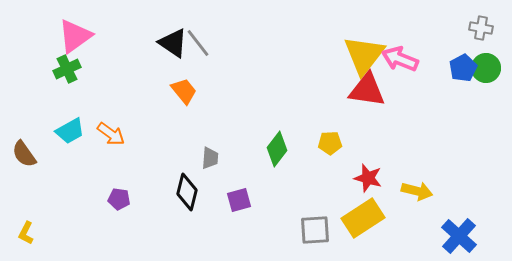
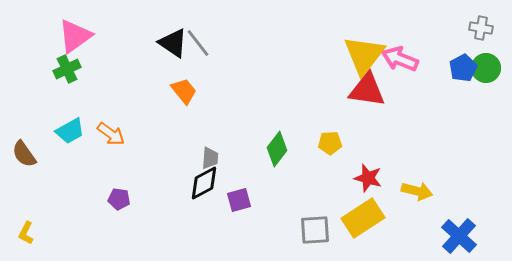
black diamond: moved 17 px right, 9 px up; rotated 48 degrees clockwise
